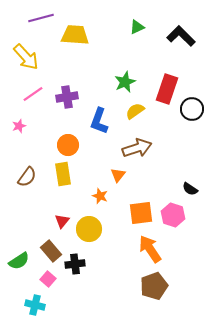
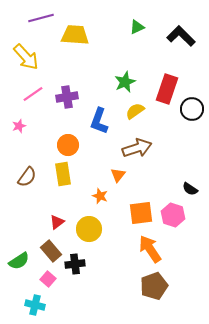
red triangle: moved 5 px left, 1 px down; rotated 14 degrees clockwise
